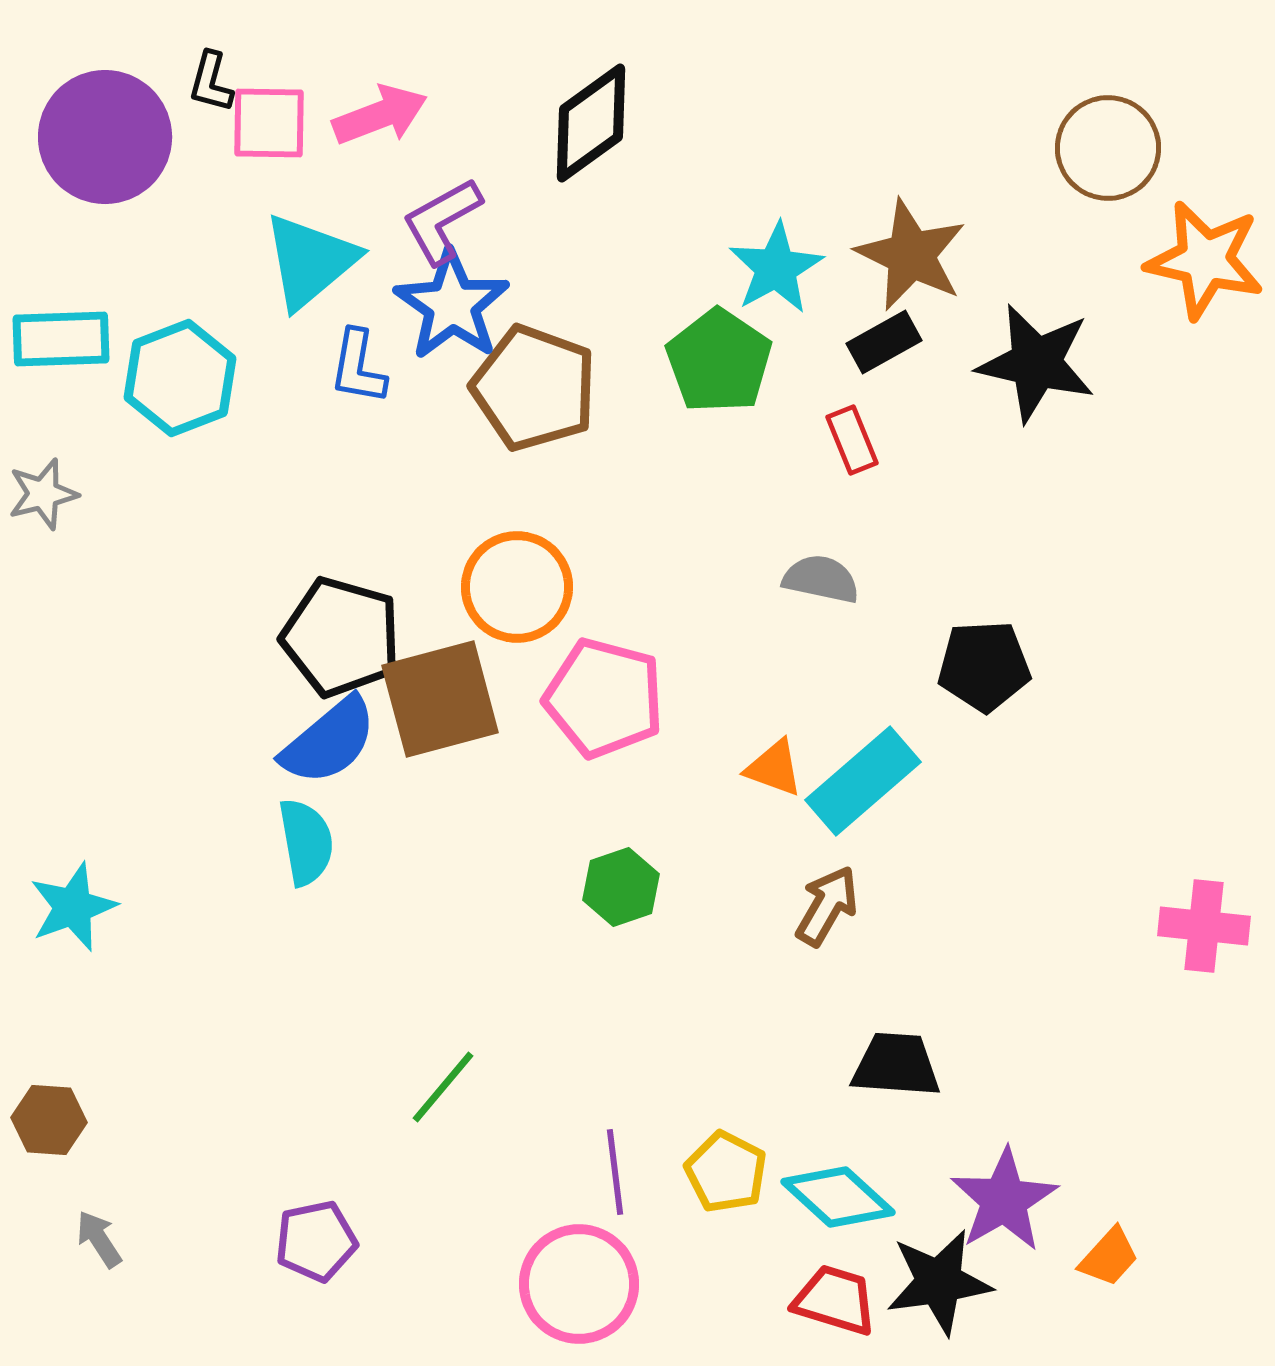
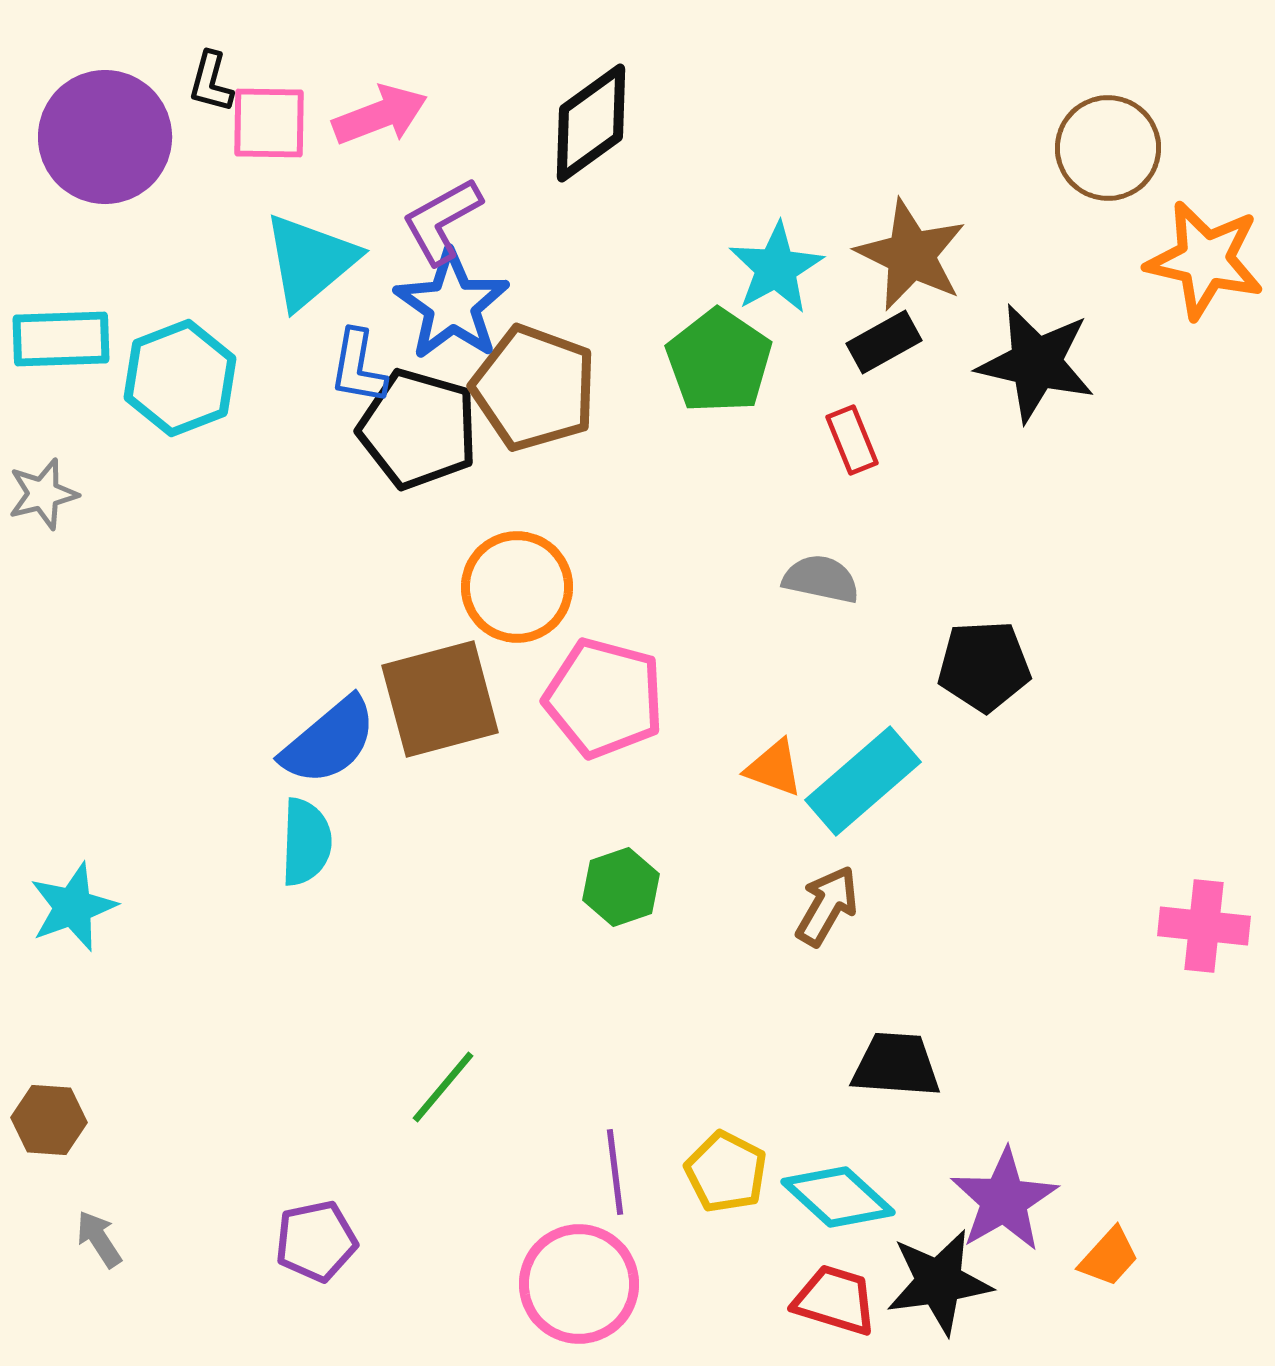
black pentagon at (341, 637): moved 77 px right, 208 px up
cyan semicircle at (306, 842): rotated 12 degrees clockwise
